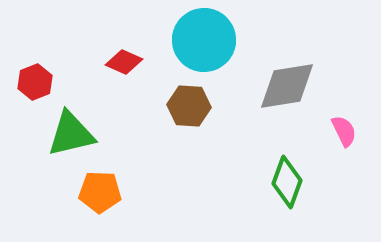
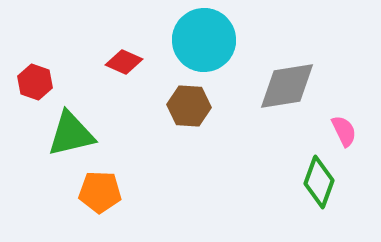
red hexagon: rotated 20 degrees counterclockwise
green diamond: moved 32 px right
